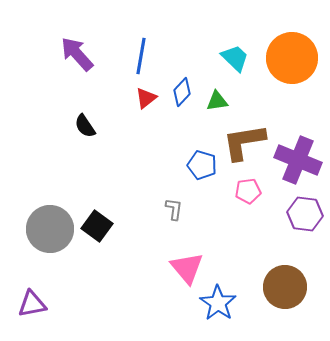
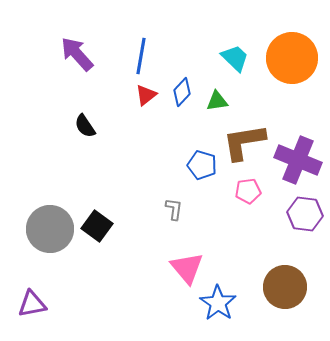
red triangle: moved 3 px up
